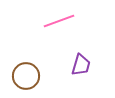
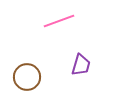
brown circle: moved 1 px right, 1 px down
